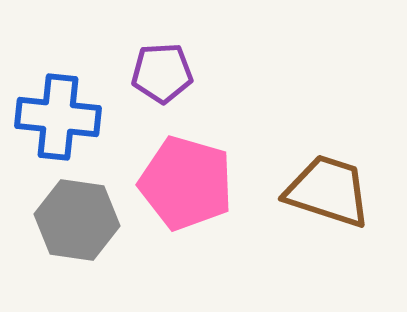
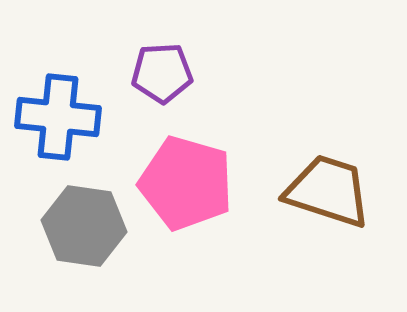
gray hexagon: moved 7 px right, 6 px down
